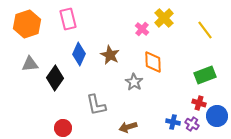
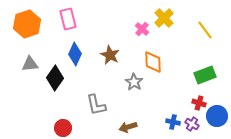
blue diamond: moved 4 px left
